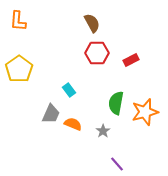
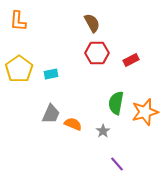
cyan rectangle: moved 18 px left, 16 px up; rotated 64 degrees counterclockwise
